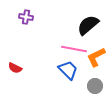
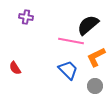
pink line: moved 3 px left, 8 px up
red semicircle: rotated 32 degrees clockwise
